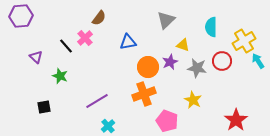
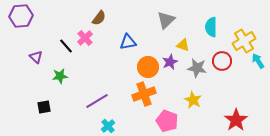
green star: rotated 28 degrees counterclockwise
